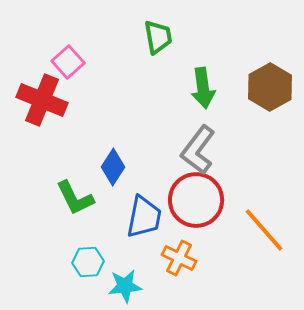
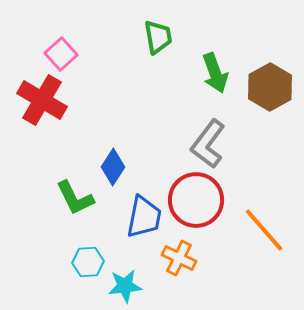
pink square: moved 7 px left, 8 px up
green arrow: moved 12 px right, 15 px up; rotated 12 degrees counterclockwise
red cross: rotated 9 degrees clockwise
gray L-shape: moved 10 px right, 6 px up
